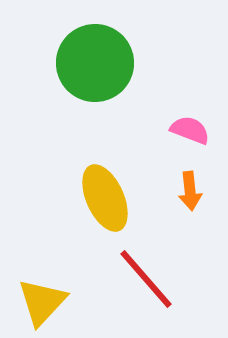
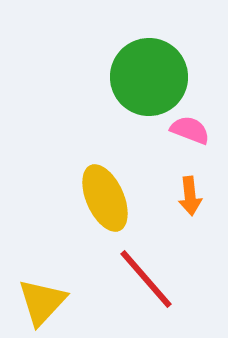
green circle: moved 54 px right, 14 px down
orange arrow: moved 5 px down
